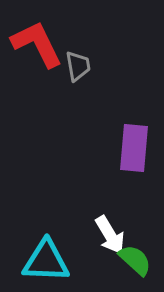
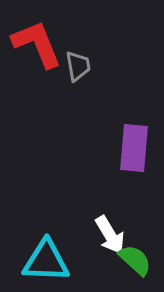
red L-shape: rotated 4 degrees clockwise
